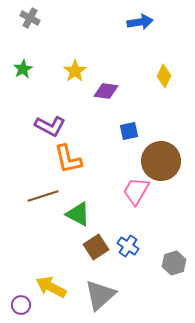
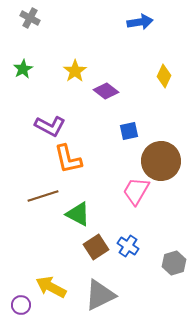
purple diamond: rotated 30 degrees clockwise
gray triangle: rotated 16 degrees clockwise
